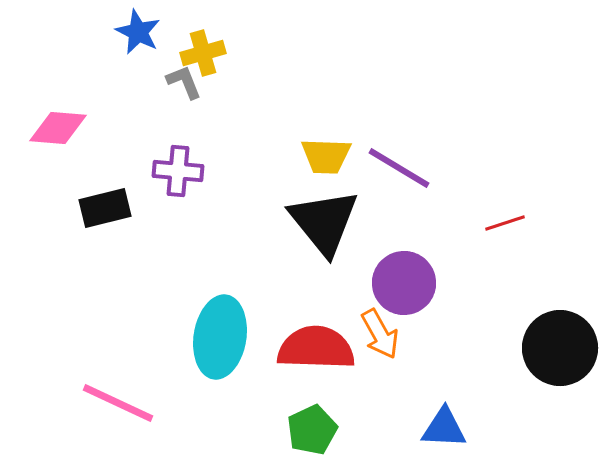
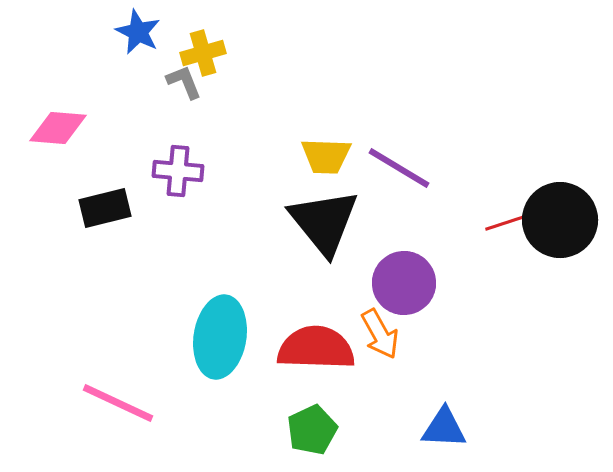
black circle: moved 128 px up
